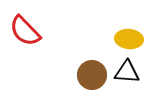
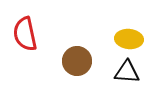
red semicircle: moved 3 px down; rotated 32 degrees clockwise
brown circle: moved 15 px left, 14 px up
